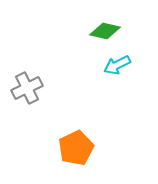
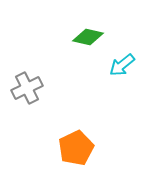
green diamond: moved 17 px left, 6 px down
cyan arrow: moved 5 px right; rotated 12 degrees counterclockwise
